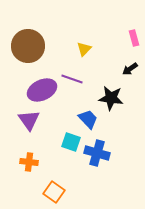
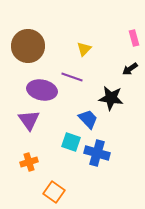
purple line: moved 2 px up
purple ellipse: rotated 36 degrees clockwise
orange cross: rotated 24 degrees counterclockwise
